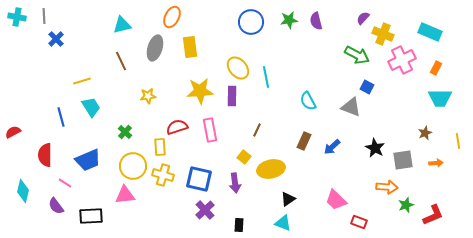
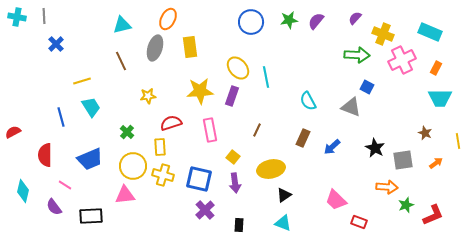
orange ellipse at (172, 17): moved 4 px left, 2 px down
purple semicircle at (363, 18): moved 8 px left
purple semicircle at (316, 21): rotated 54 degrees clockwise
blue cross at (56, 39): moved 5 px down
green arrow at (357, 55): rotated 25 degrees counterclockwise
purple rectangle at (232, 96): rotated 18 degrees clockwise
red semicircle at (177, 127): moved 6 px left, 4 px up
green cross at (125, 132): moved 2 px right
brown star at (425, 133): rotated 24 degrees counterclockwise
brown rectangle at (304, 141): moved 1 px left, 3 px up
yellow square at (244, 157): moved 11 px left
blue trapezoid at (88, 160): moved 2 px right, 1 px up
orange arrow at (436, 163): rotated 32 degrees counterclockwise
pink line at (65, 183): moved 2 px down
black triangle at (288, 199): moved 4 px left, 4 px up
purple semicircle at (56, 206): moved 2 px left, 1 px down
